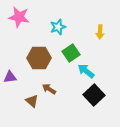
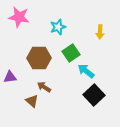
brown arrow: moved 5 px left, 2 px up
